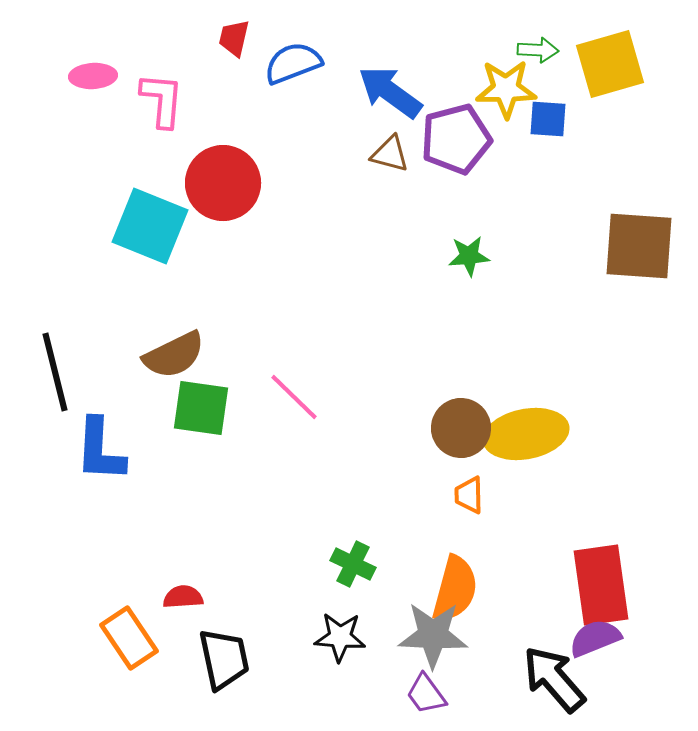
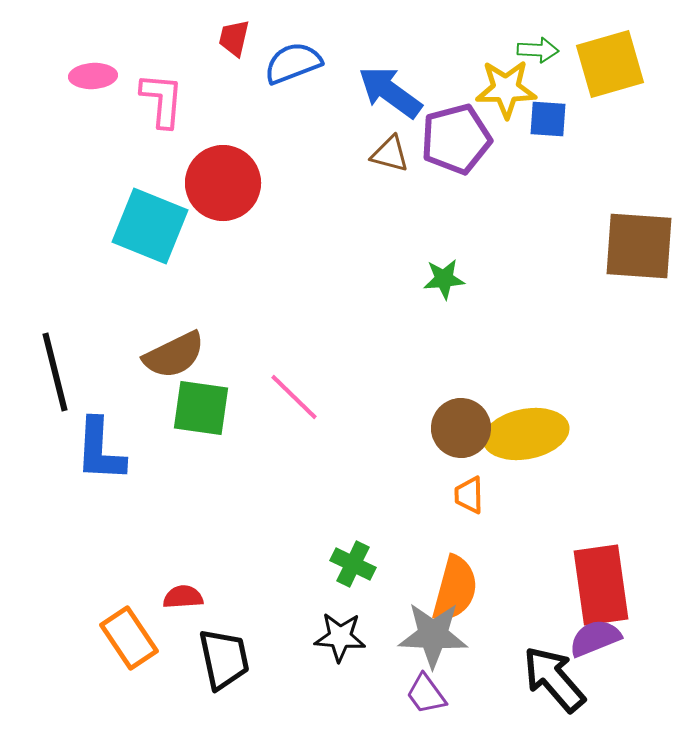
green star: moved 25 px left, 23 px down
